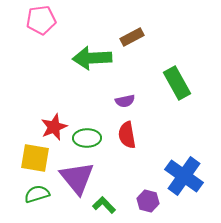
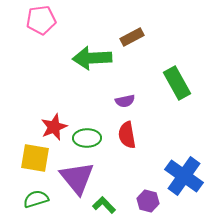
green semicircle: moved 1 px left, 5 px down
